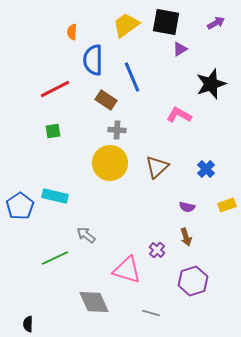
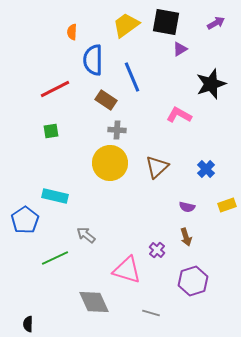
green square: moved 2 px left
blue pentagon: moved 5 px right, 14 px down
